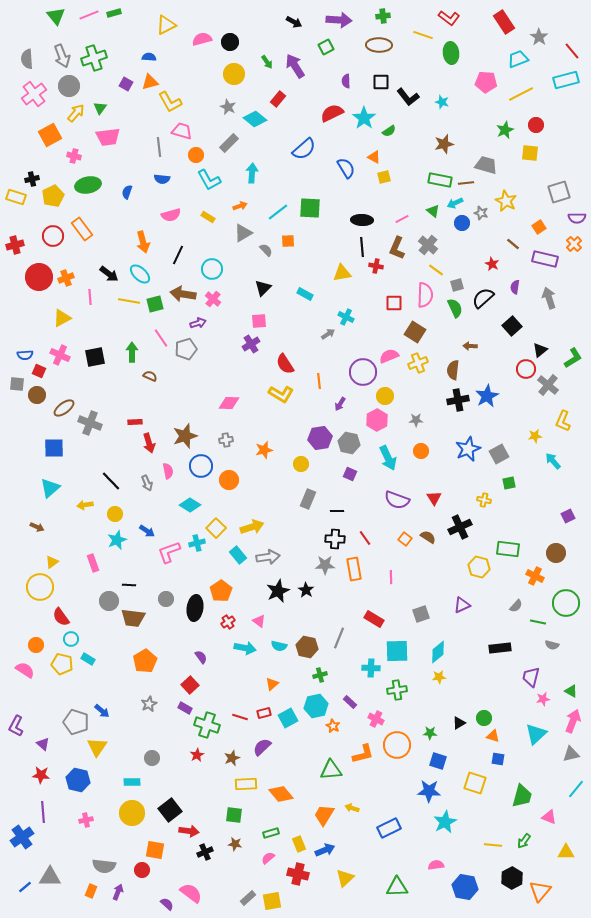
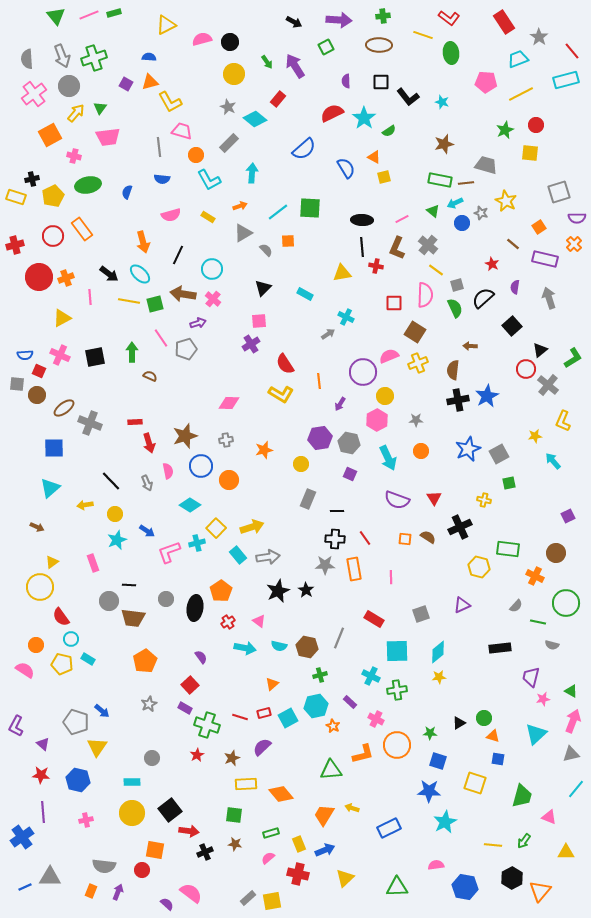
orange square at (405, 539): rotated 32 degrees counterclockwise
cyan cross at (371, 668): moved 8 px down; rotated 24 degrees clockwise
blue line at (25, 887): rotated 16 degrees clockwise
